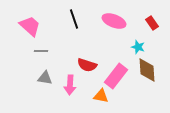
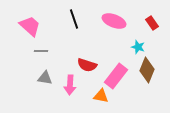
brown diamond: rotated 25 degrees clockwise
